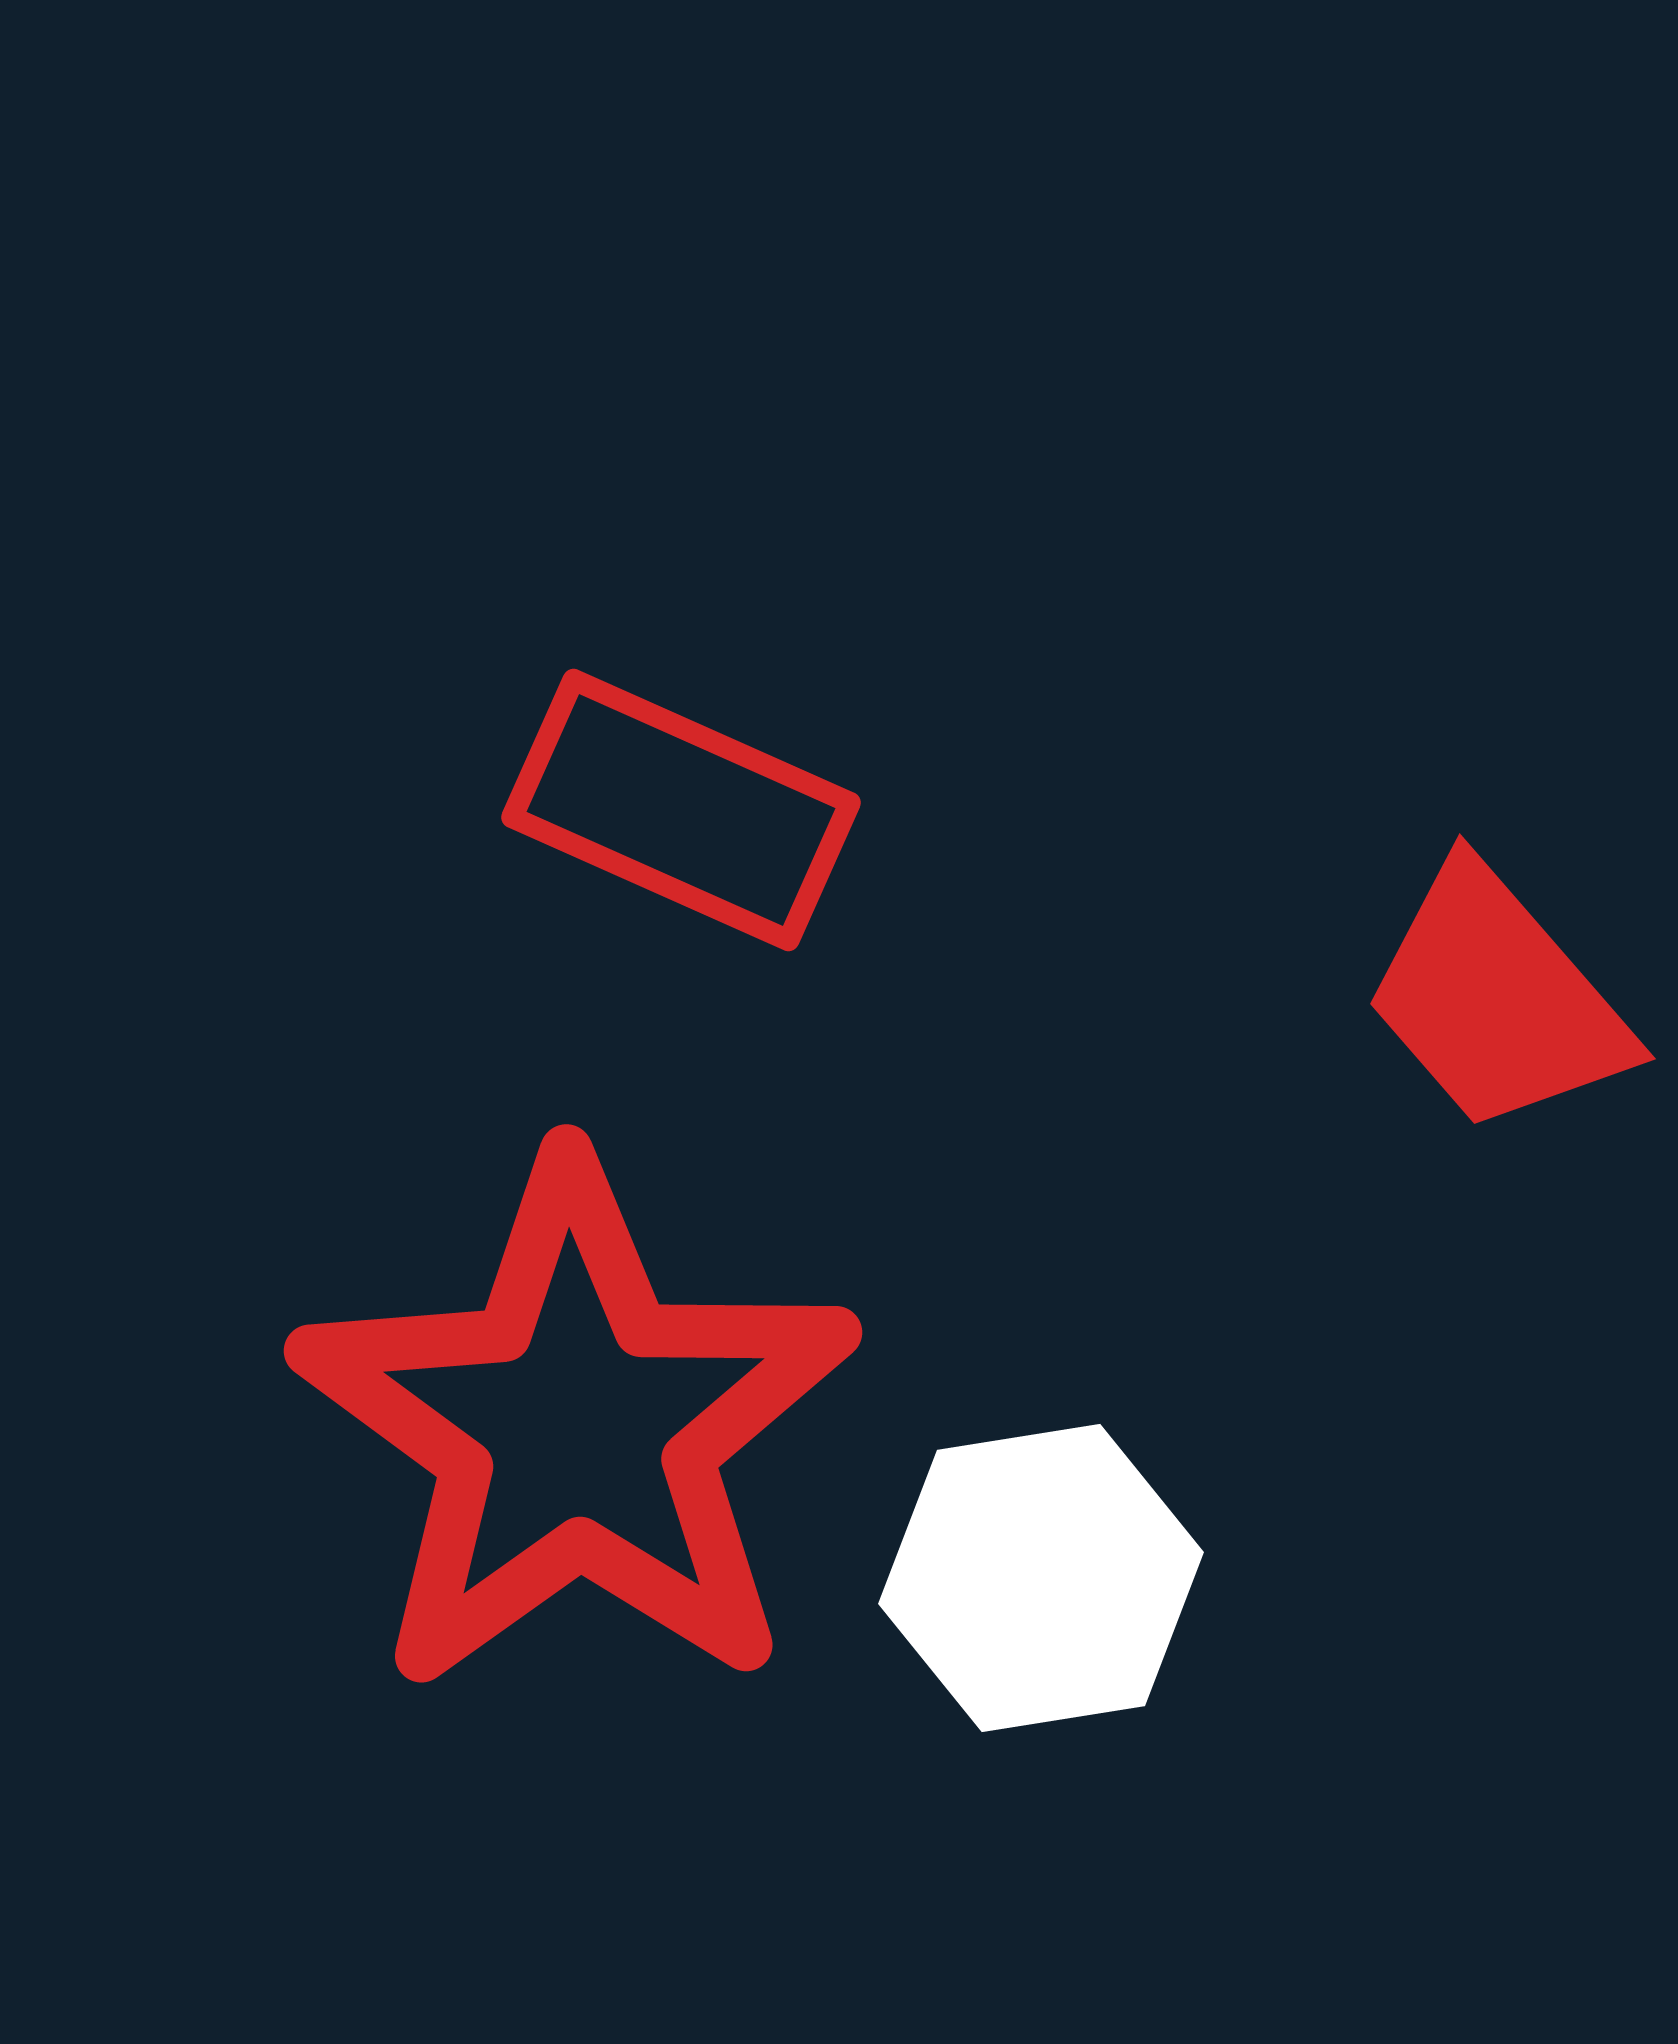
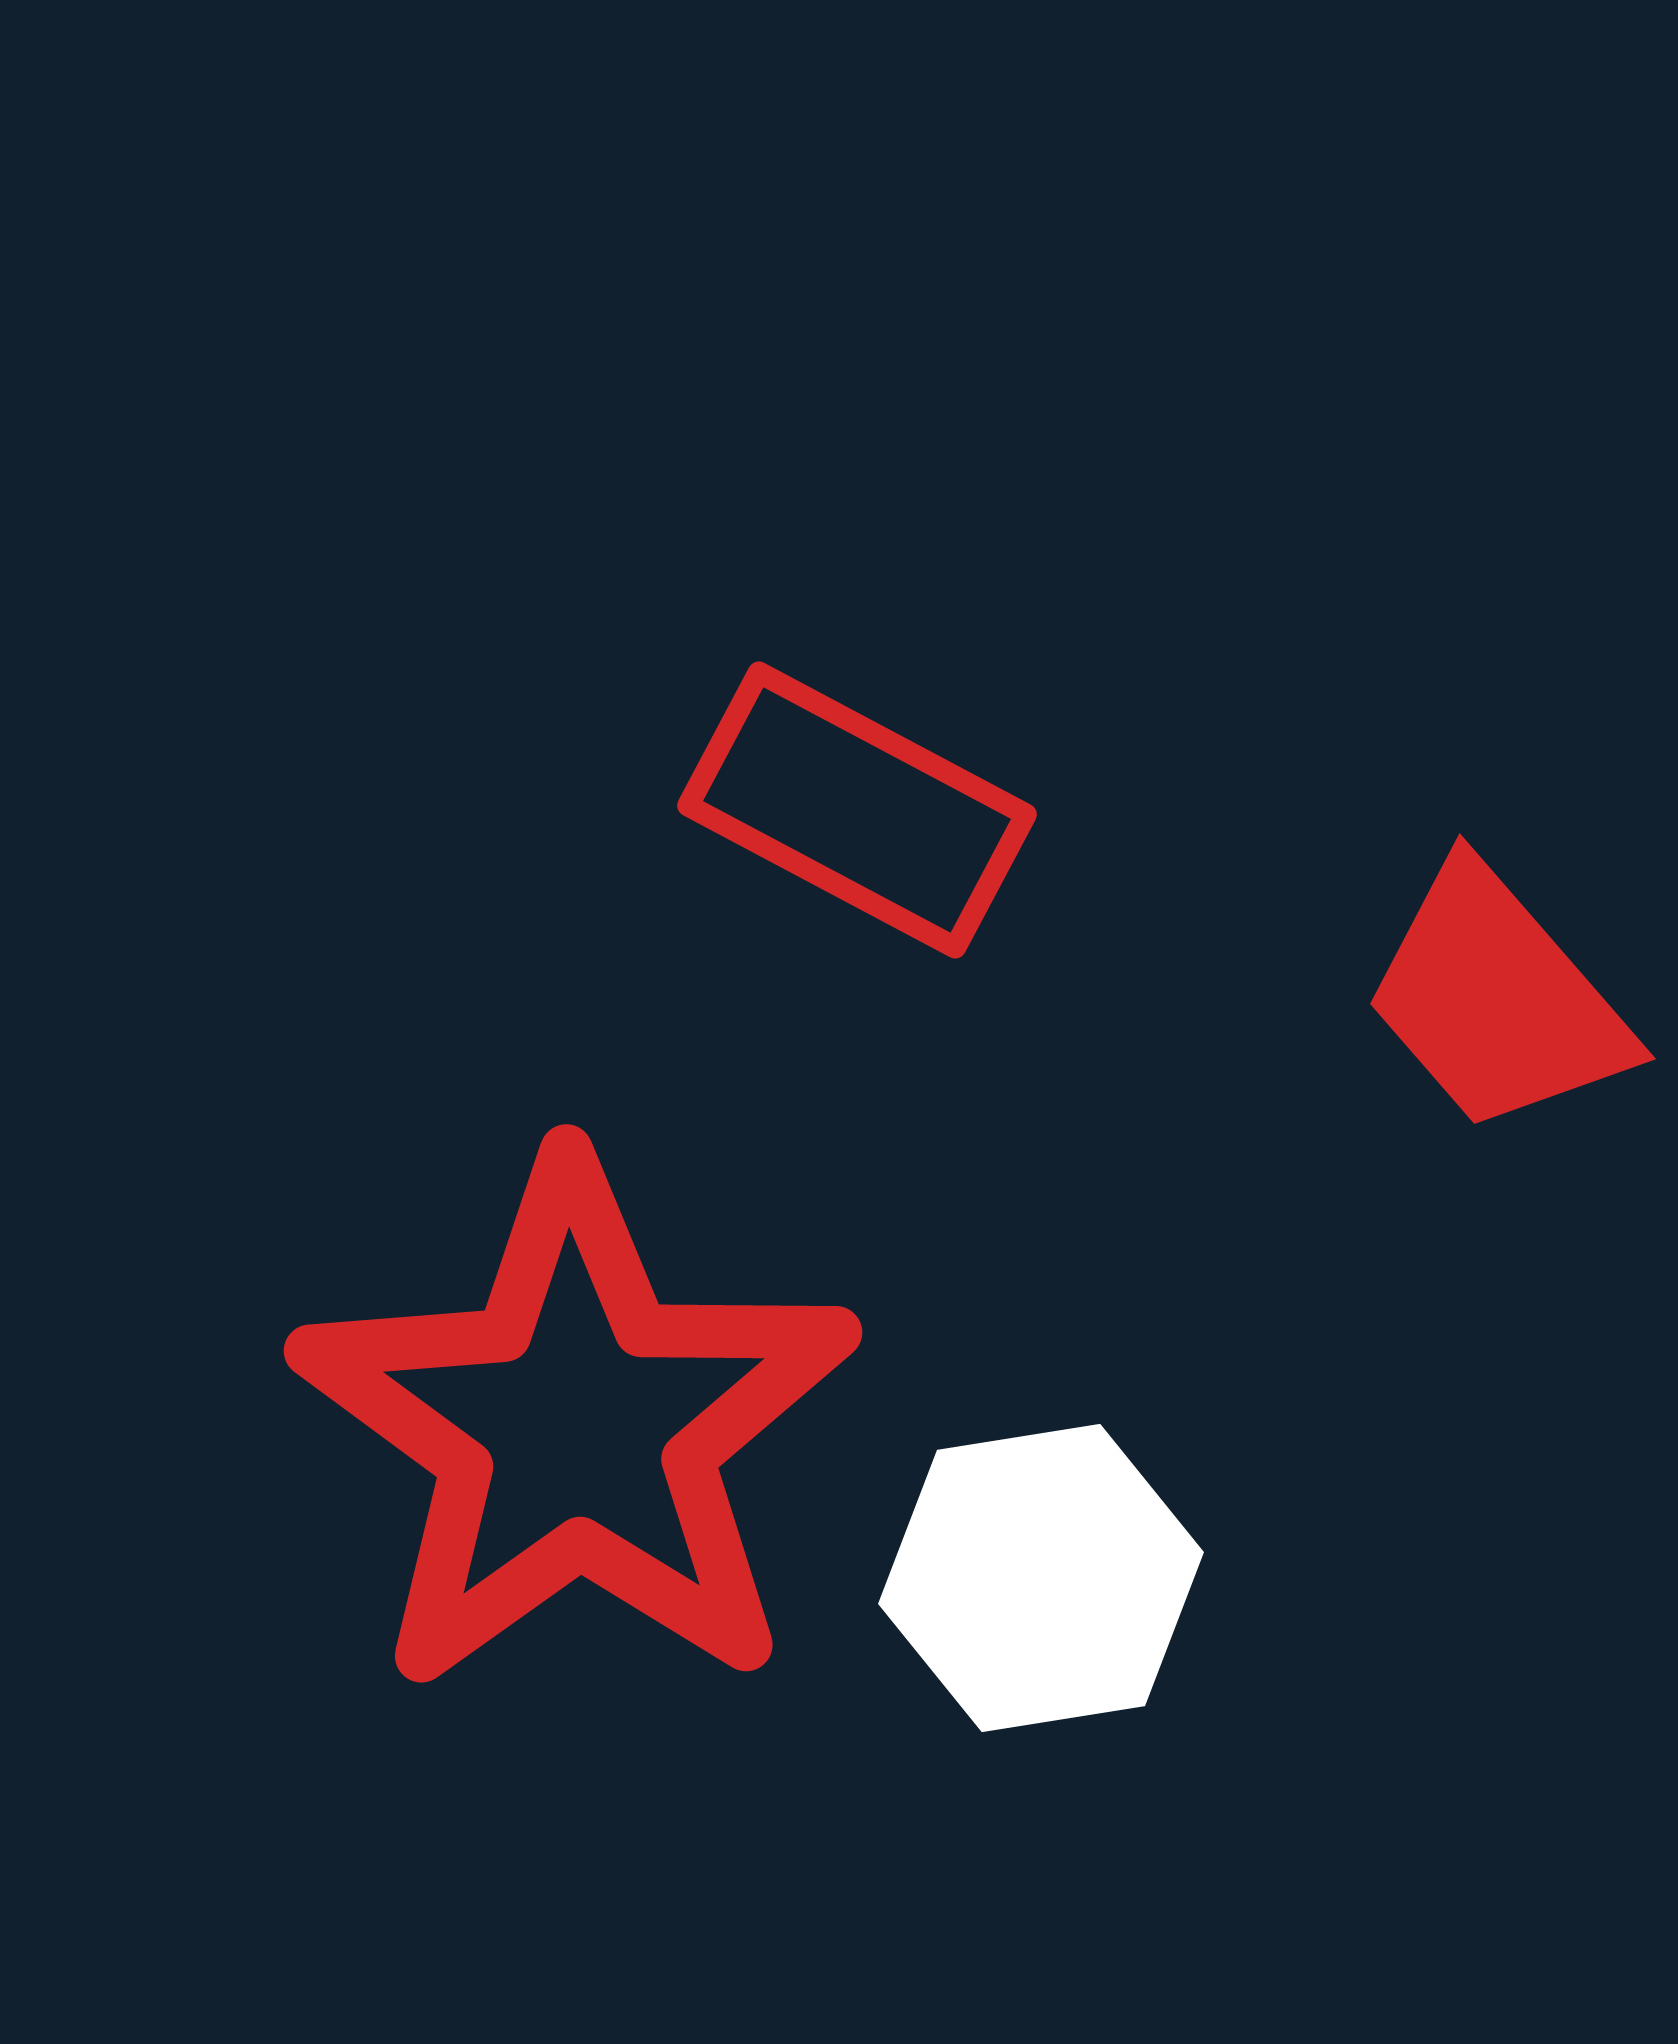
red rectangle: moved 176 px right; rotated 4 degrees clockwise
